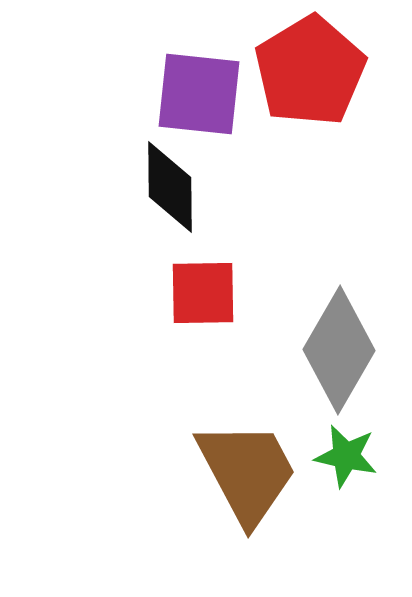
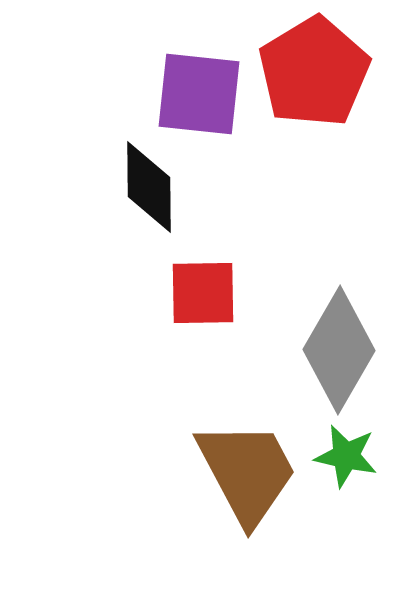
red pentagon: moved 4 px right, 1 px down
black diamond: moved 21 px left
